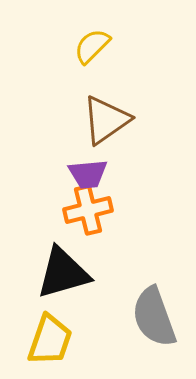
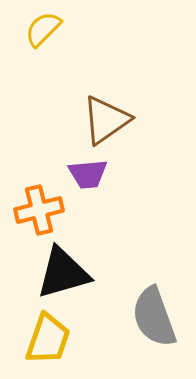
yellow semicircle: moved 49 px left, 17 px up
orange cross: moved 49 px left
yellow trapezoid: moved 2 px left, 1 px up
